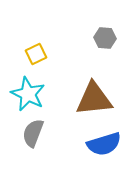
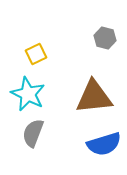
gray hexagon: rotated 10 degrees clockwise
brown triangle: moved 2 px up
